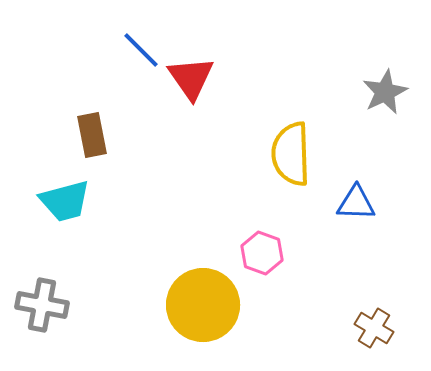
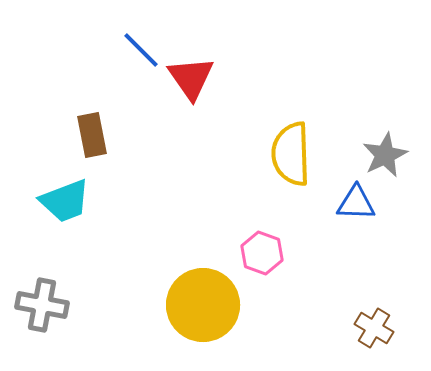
gray star: moved 63 px down
cyan trapezoid: rotated 6 degrees counterclockwise
